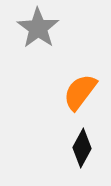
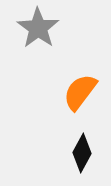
black diamond: moved 5 px down
